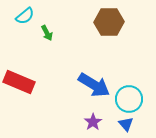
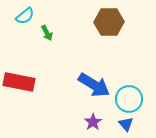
red rectangle: rotated 12 degrees counterclockwise
